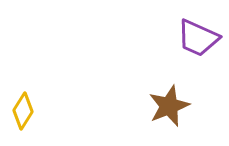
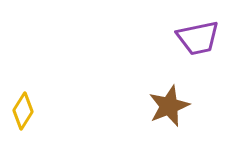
purple trapezoid: rotated 36 degrees counterclockwise
